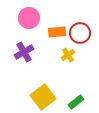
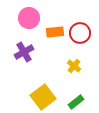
orange rectangle: moved 2 px left
yellow cross: moved 6 px right, 11 px down; rotated 16 degrees counterclockwise
